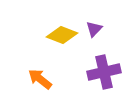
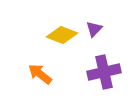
orange arrow: moved 5 px up
